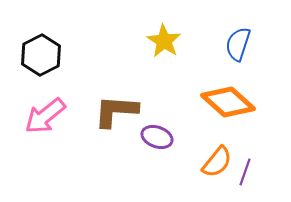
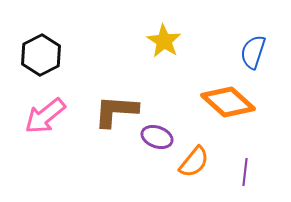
blue semicircle: moved 15 px right, 8 px down
orange semicircle: moved 23 px left
purple line: rotated 12 degrees counterclockwise
